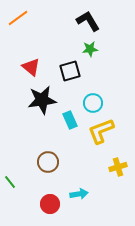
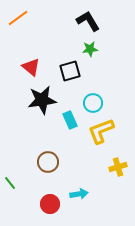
green line: moved 1 px down
